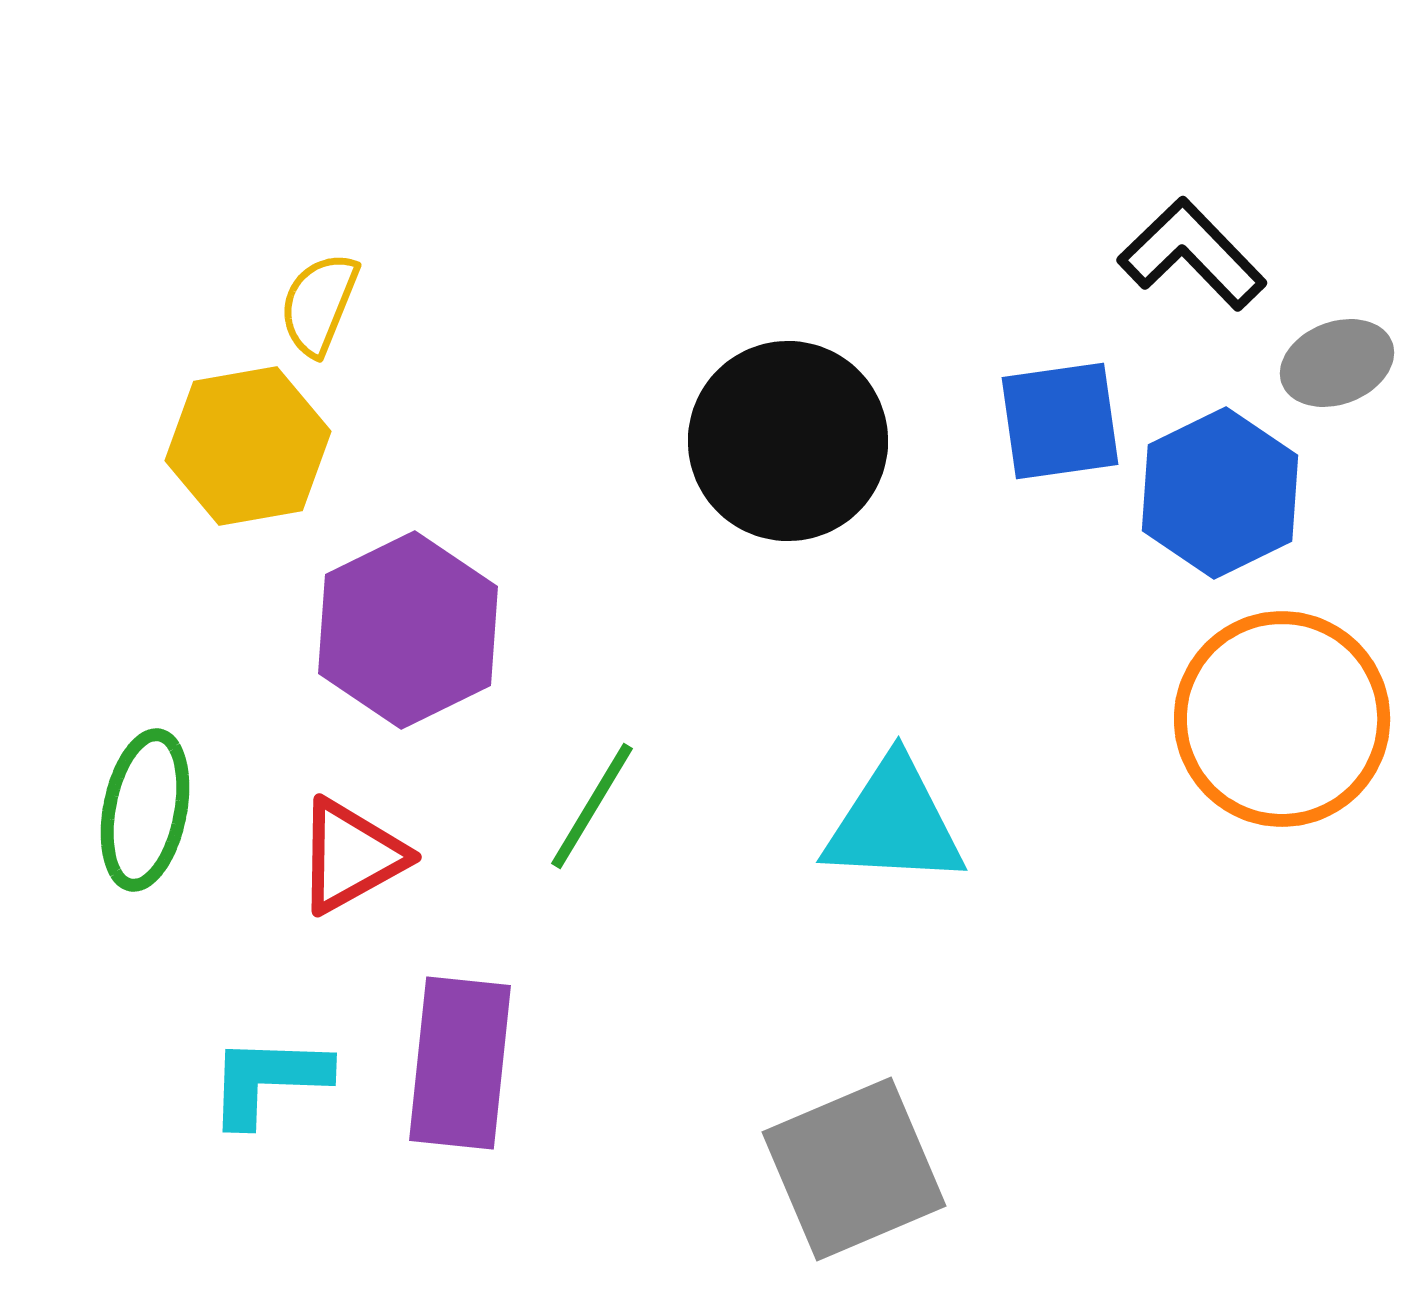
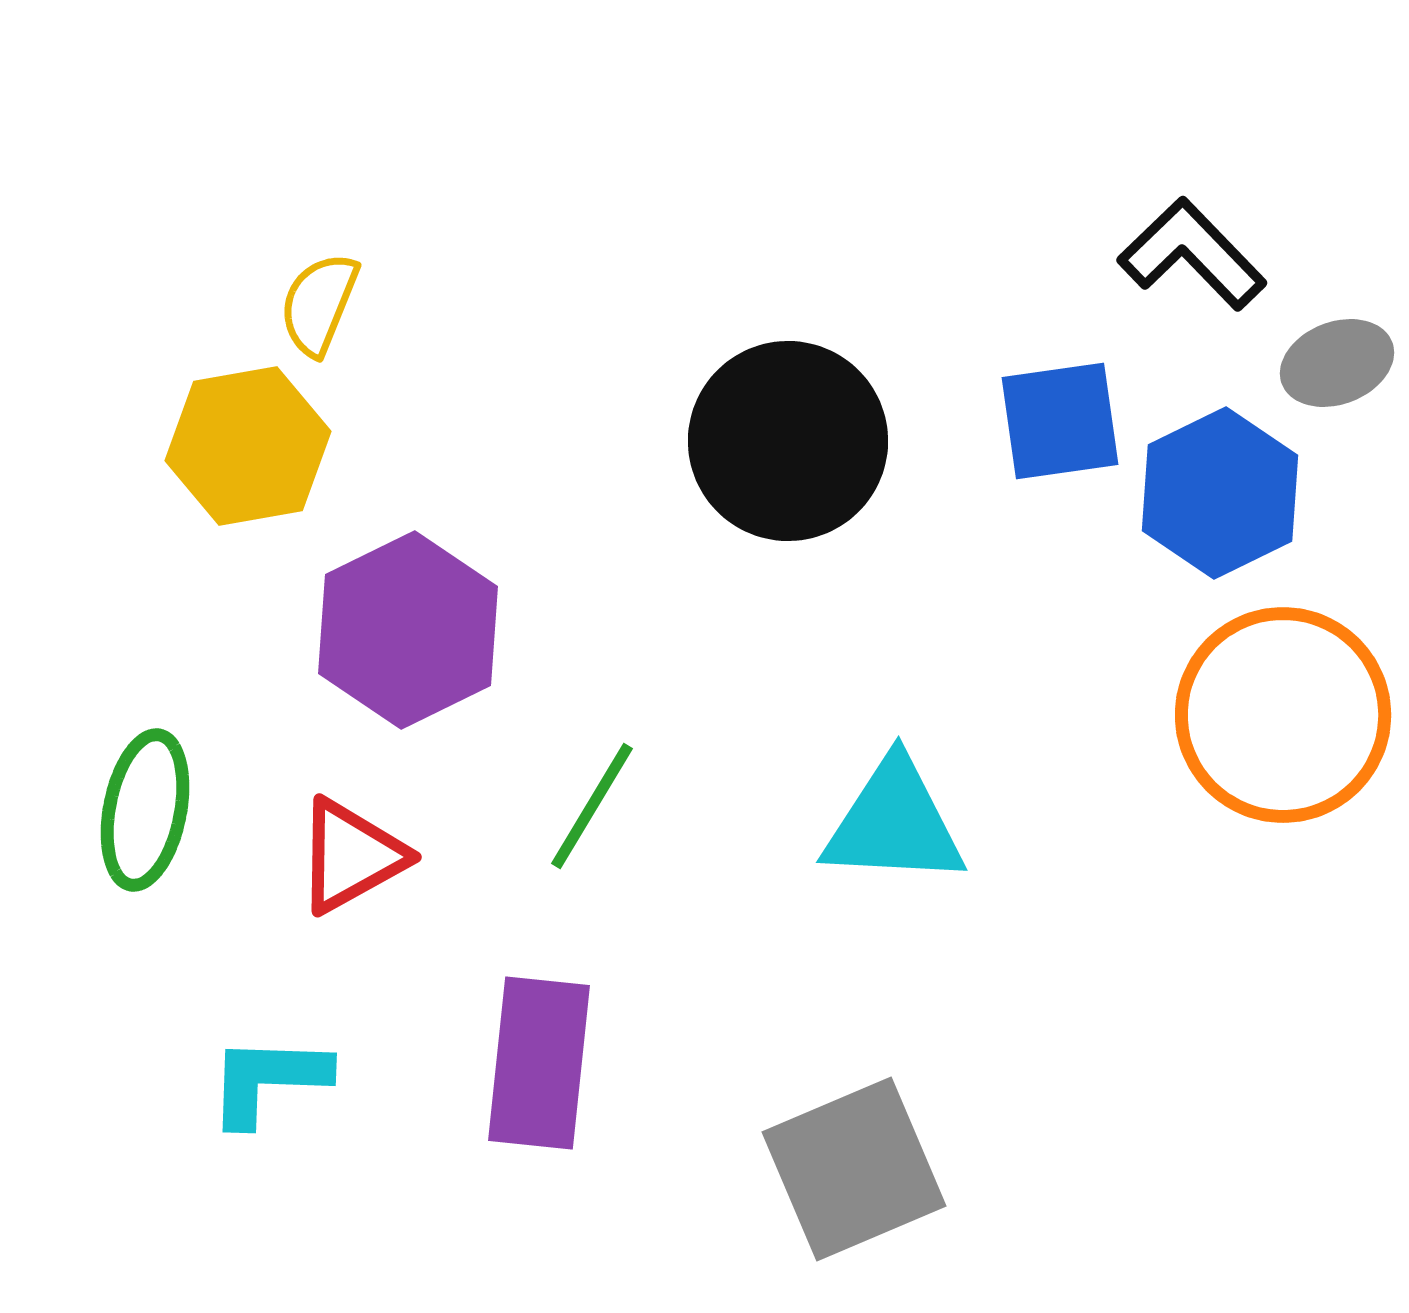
orange circle: moved 1 px right, 4 px up
purple rectangle: moved 79 px right
